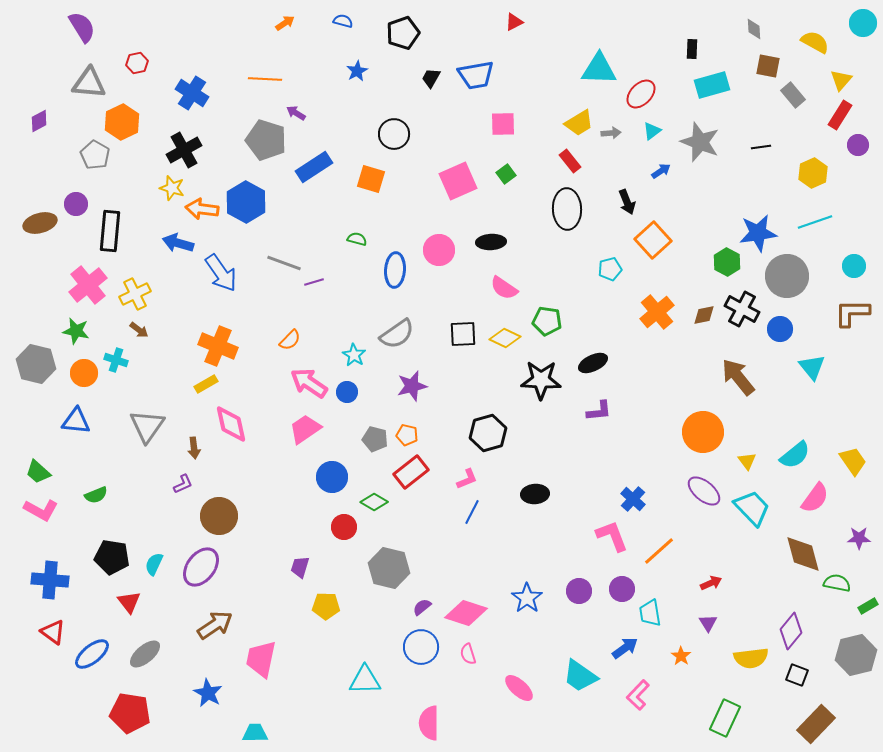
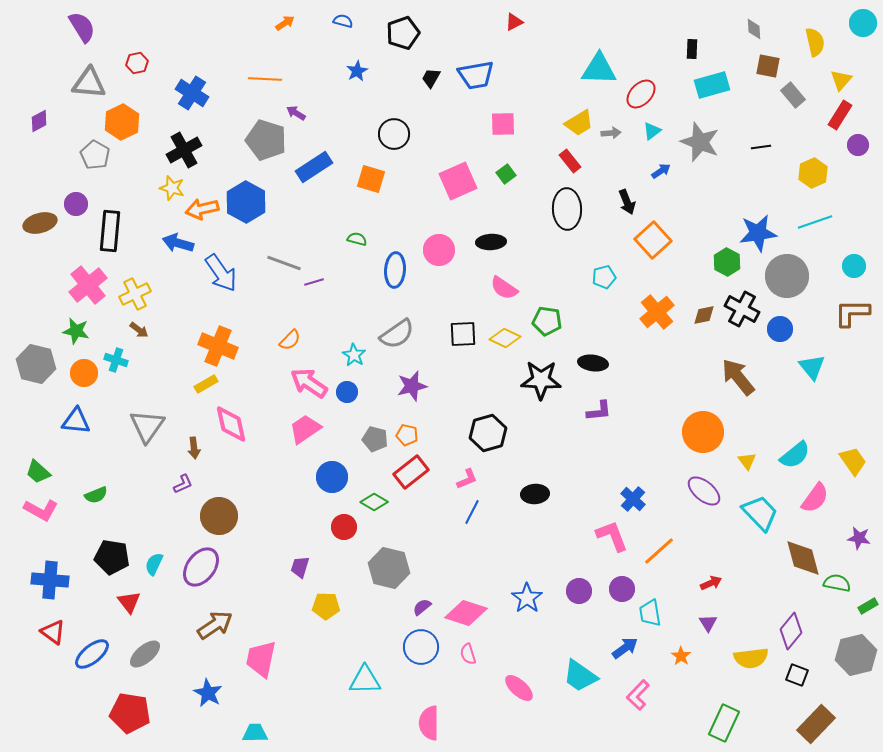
yellow semicircle at (815, 42): rotated 48 degrees clockwise
orange arrow at (202, 209): rotated 20 degrees counterclockwise
cyan pentagon at (610, 269): moved 6 px left, 8 px down
black ellipse at (593, 363): rotated 32 degrees clockwise
cyan trapezoid at (752, 508): moved 8 px right, 5 px down
purple star at (859, 538): rotated 10 degrees clockwise
brown diamond at (803, 554): moved 4 px down
green rectangle at (725, 718): moved 1 px left, 5 px down
